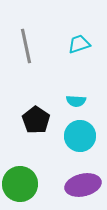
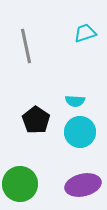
cyan trapezoid: moved 6 px right, 11 px up
cyan semicircle: moved 1 px left
cyan circle: moved 4 px up
